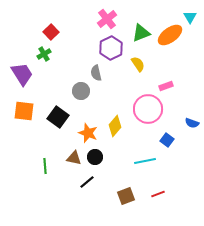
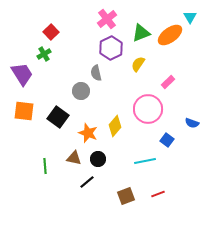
yellow semicircle: rotated 112 degrees counterclockwise
pink rectangle: moved 2 px right, 4 px up; rotated 24 degrees counterclockwise
black circle: moved 3 px right, 2 px down
